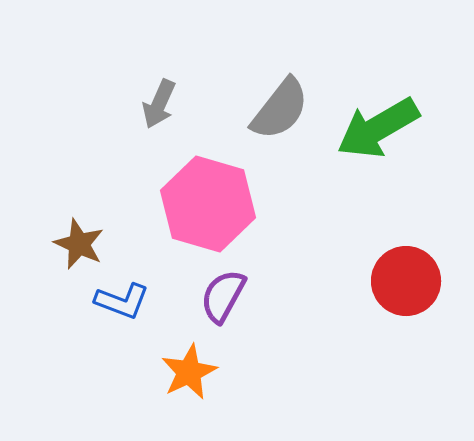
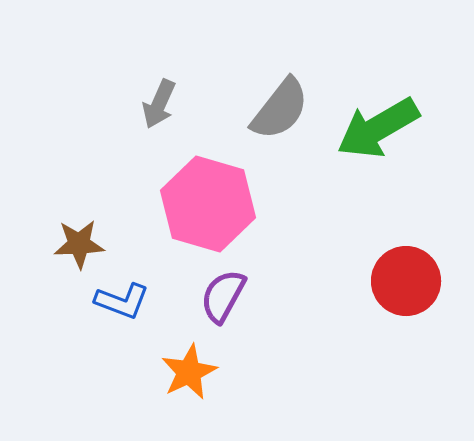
brown star: rotated 27 degrees counterclockwise
